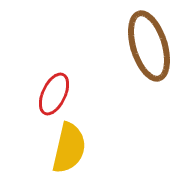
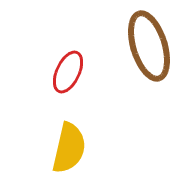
red ellipse: moved 14 px right, 22 px up
